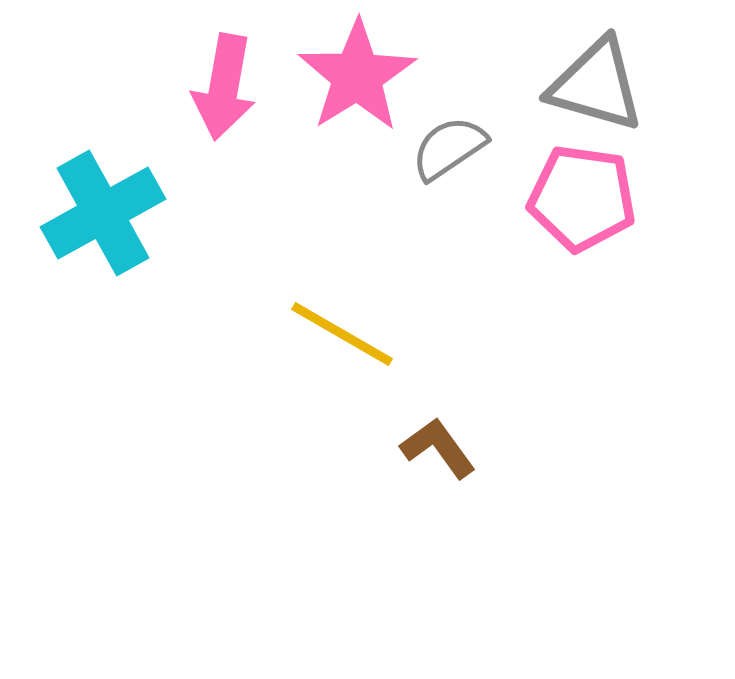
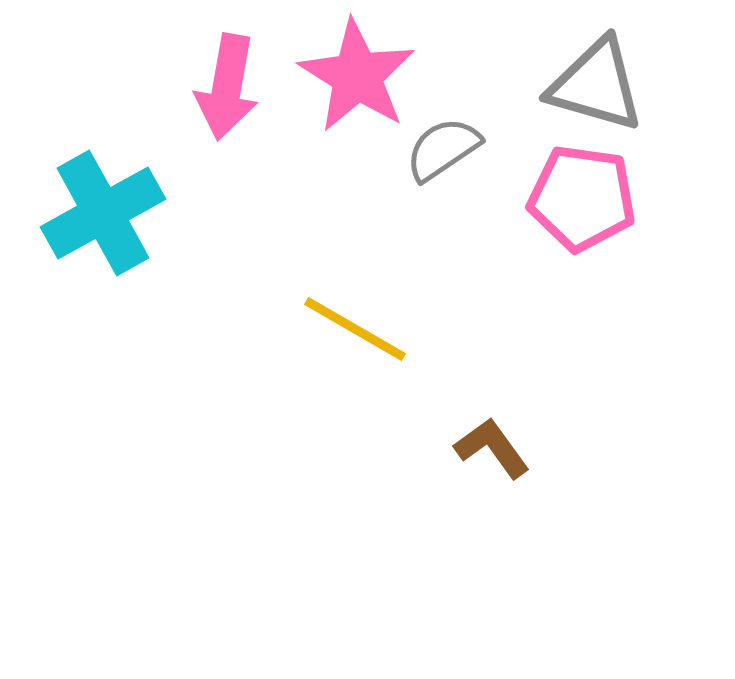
pink star: rotated 8 degrees counterclockwise
pink arrow: moved 3 px right
gray semicircle: moved 6 px left, 1 px down
yellow line: moved 13 px right, 5 px up
brown L-shape: moved 54 px right
